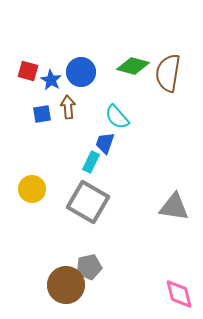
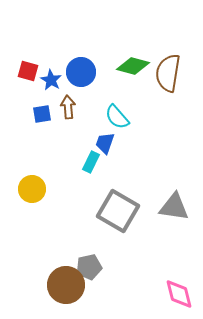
gray square: moved 30 px right, 9 px down
